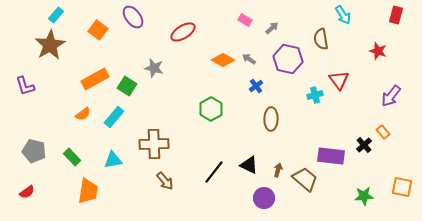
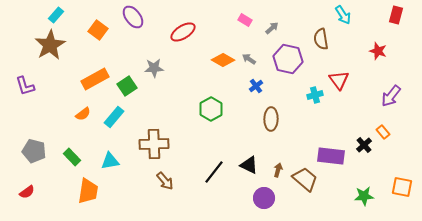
gray star at (154, 68): rotated 18 degrees counterclockwise
green square at (127, 86): rotated 24 degrees clockwise
cyan triangle at (113, 160): moved 3 px left, 1 px down
